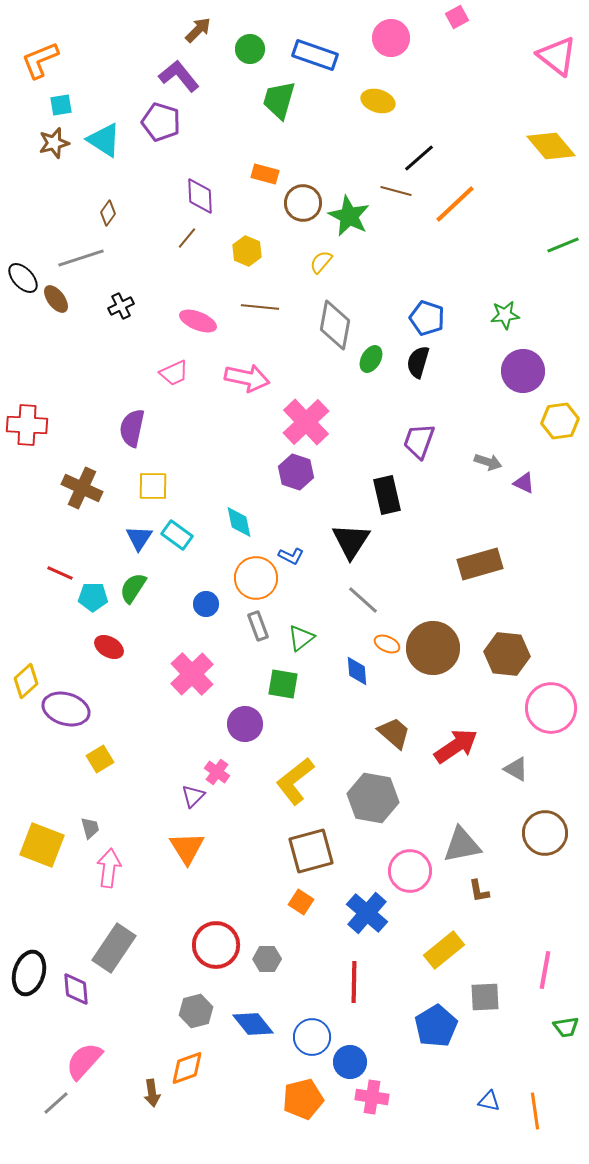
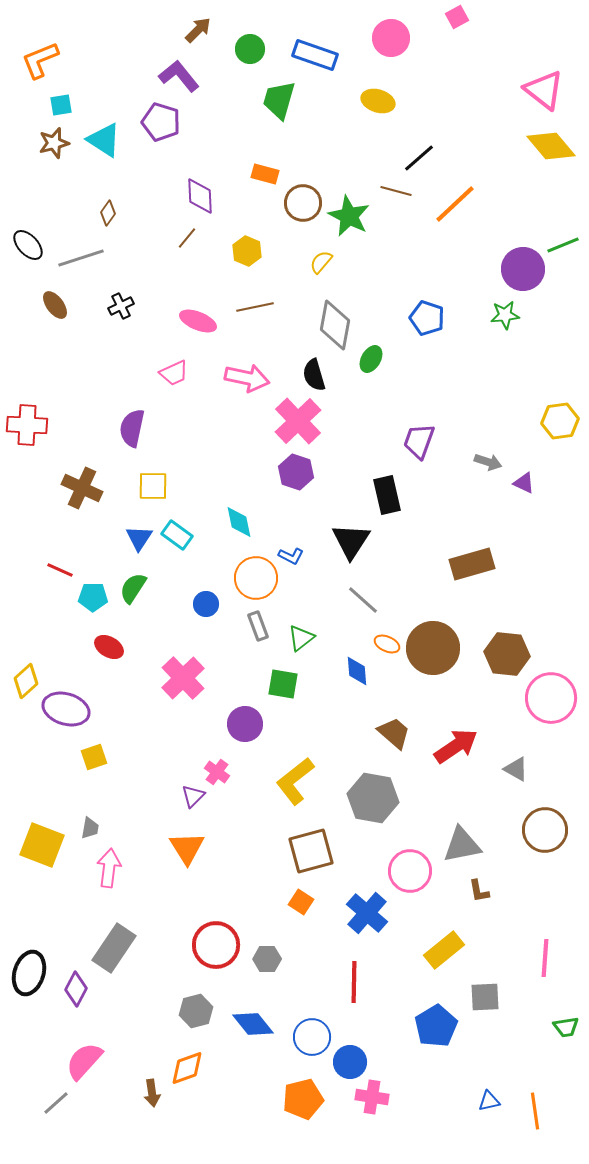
pink triangle at (557, 56): moved 13 px left, 34 px down
black ellipse at (23, 278): moved 5 px right, 33 px up
brown ellipse at (56, 299): moved 1 px left, 6 px down
brown line at (260, 307): moved 5 px left; rotated 18 degrees counterclockwise
black semicircle at (418, 362): moved 104 px left, 13 px down; rotated 32 degrees counterclockwise
purple circle at (523, 371): moved 102 px up
pink cross at (306, 422): moved 8 px left, 1 px up
brown rectangle at (480, 564): moved 8 px left
red line at (60, 573): moved 3 px up
pink cross at (192, 674): moved 9 px left, 4 px down
pink circle at (551, 708): moved 10 px up
yellow square at (100, 759): moved 6 px left, 2 px up; rotated 12 degrees clockwise
gray trapezoid at (90, 828): rotated 25 degrees clockwise
brown circle at (545, 833): moved 3 px up
pink line at (545, 970): moved 12 px up; rotated 6 degrees counterclockwise
purple diamond at (76, 989): rotated 32 degrees clockwise
blue triangle at (489, 1101): rotated 25 degrees counterclockwise
